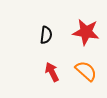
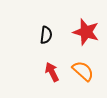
red star: rotated 8 degrees clockwise
orange semicircle: moved 3 px left
